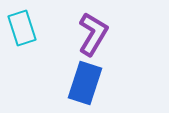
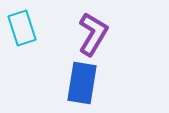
blue rectangle: moved 3 px left; rotated 9 degrees counterclockwise
